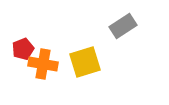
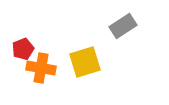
orange cross: moved 2 px left, 4 px down
